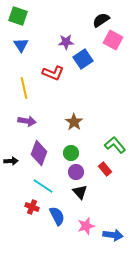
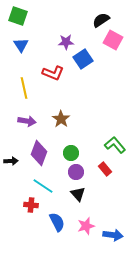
brown star: moved 13 px left, 3 px up
black triangle: moved 2 px left, 2 px down
red cross: moved 1 px left, 2 px up; rotated 16 degrees counterclockwise
blue semicircle: moved 6 px down
